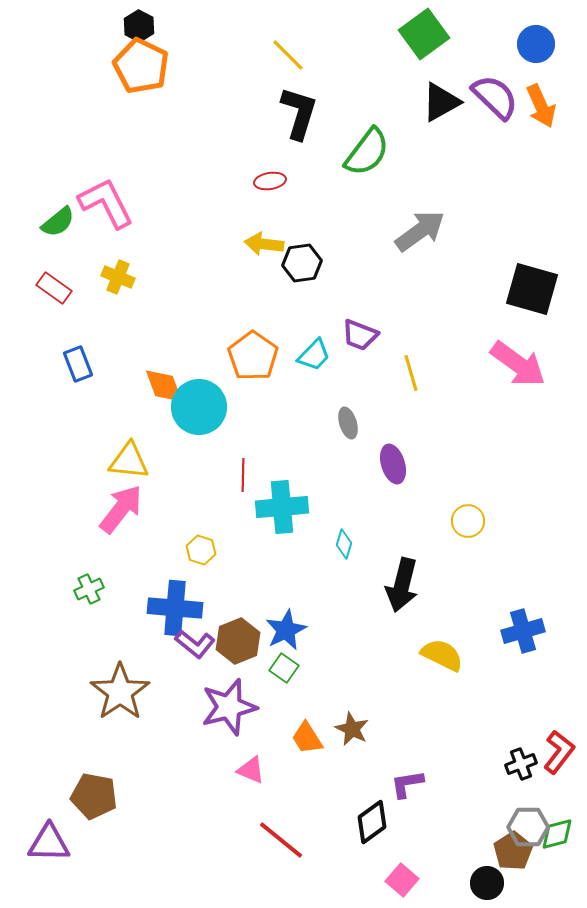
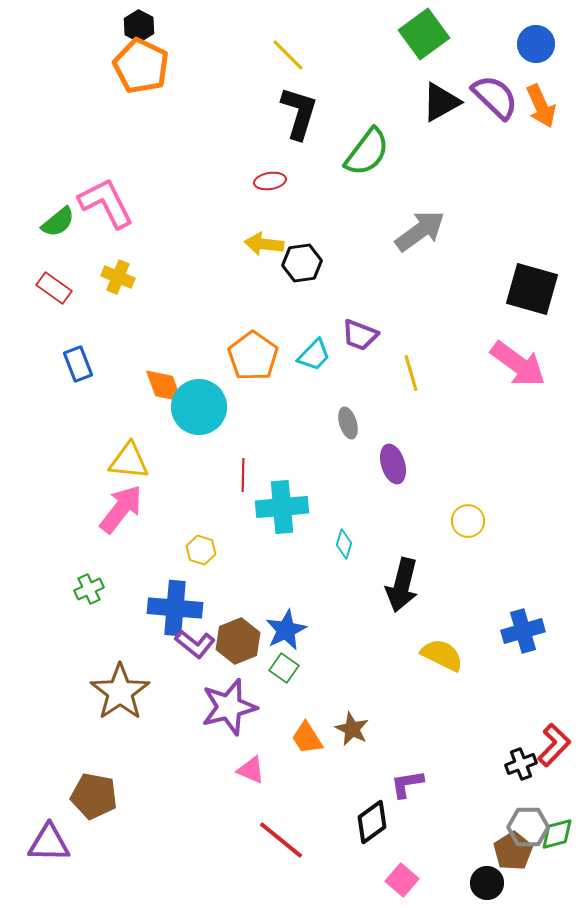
red L-shape at (559, 752): moved 5 px left, 7 px up; rotated 6 degrees clockwise
